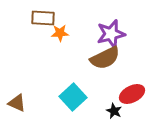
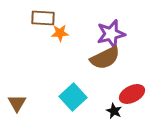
brown triangle: rotated 36 degrees clockwise
